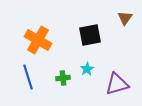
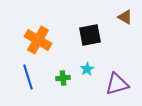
brown triangle: moved 1 px up; rotated 35 degrees counterclockwise
